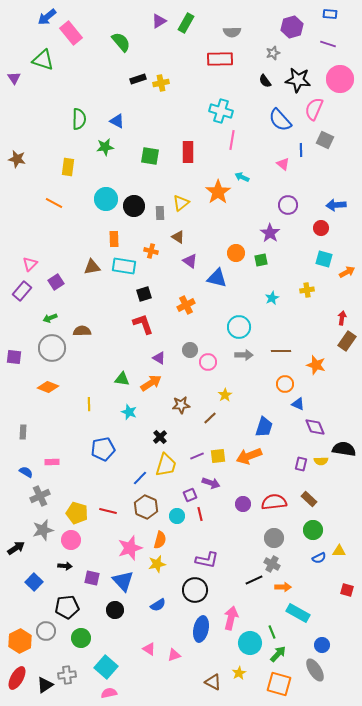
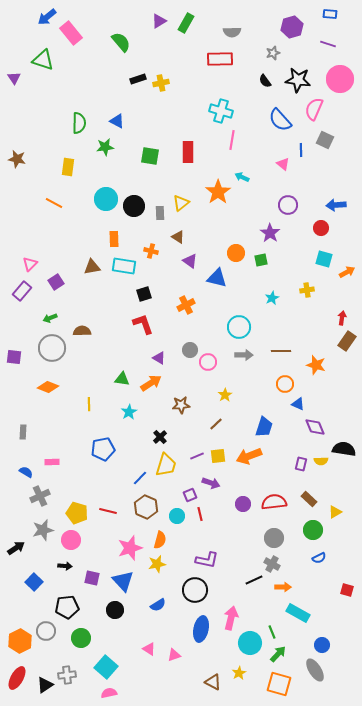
green semicircle at (79, 119): moved 4 px down
cyan star at (129, 412): rotated 21 degrees clockwise
brown line at (210, 418): moved 6 px right, 6 px down
yellow triangle at (339, 551): moved 4 px left, 39 px up; rotated 32 degrees counterclockwise
